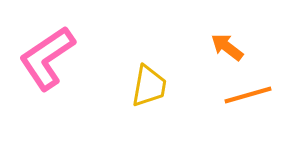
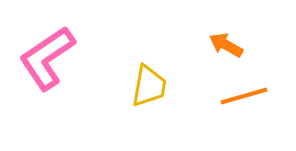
orange arrow: moved 1 px left, 2 px up; rotated 8 degrees counterclockwise
orange line: moved 4 px left, 1 px down
